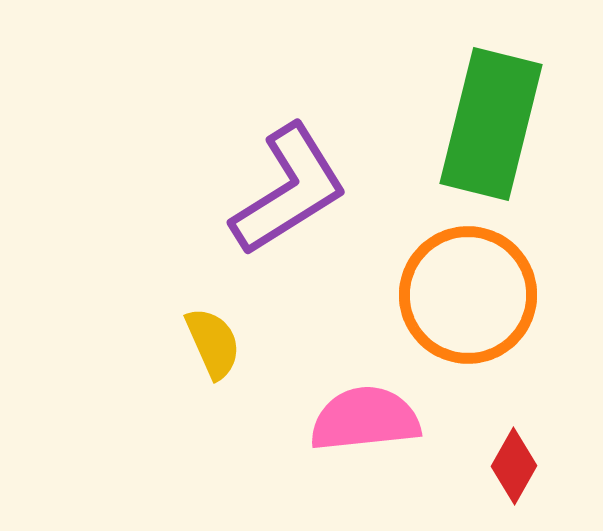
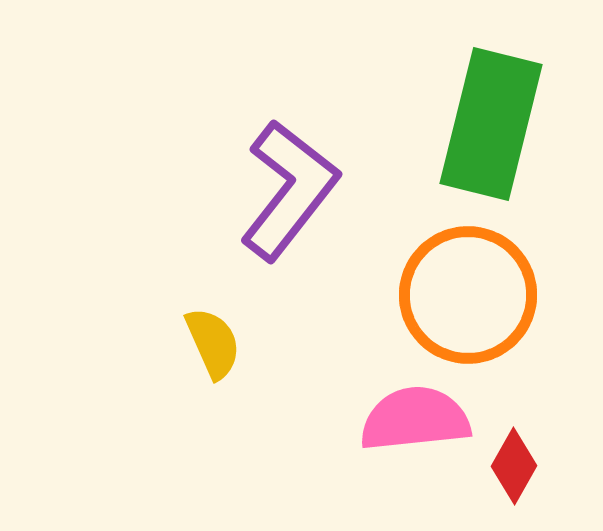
purple L-shape: rotated 20 degrees counterclockwise
pink semicircle: moved 50 px right
